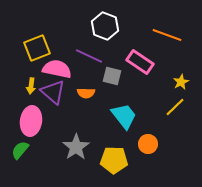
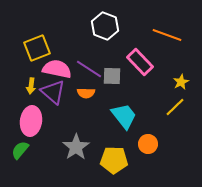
purple line: moved 13 px down; rotated 8 degrees clockwise
pink rectangle: rotated 12 degrees clockwise
gray square: rotated 12 degrees counterclockwise
